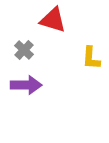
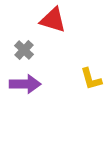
yellow L-shape: moved 21 px down; rotated 20 degrees counterclockwise
purple arrow: moved 1 px left, 1 px up
